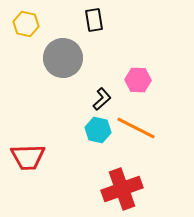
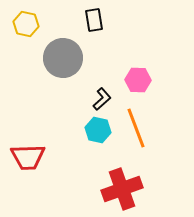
orange line: rotated 42 degrees clockwise
